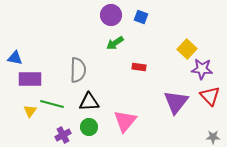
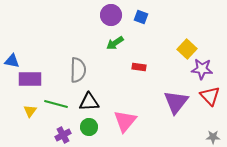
blue triangle: moved 3 px left, 3 px down
green line: moved 4 px right
